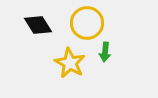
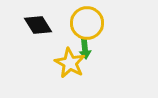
green arrow: moved 20 px left, 3 px up; rotated 12 degrees counterclockwise
